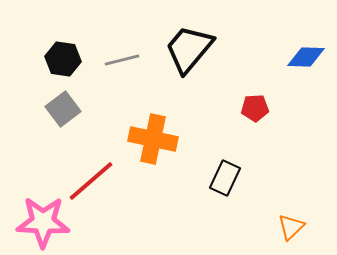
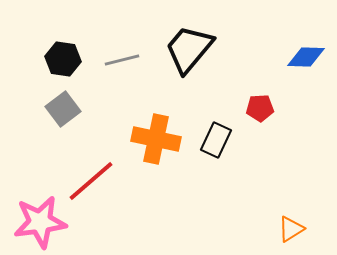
red pentagon: moved 5 px right
orange cross: moved 3 px right
black rectangle: moved 9 px left, 38 px up
pink star: moved 3 px left; rotated 10 degrees counterclockwise
orange triangle: moved 2 px down; rotated 12 degrees clockwise
